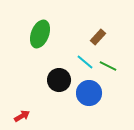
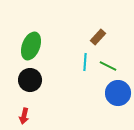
green ellipse: moved 9 px left, 12 px down
cyan line: rotated 54 degrees clockwise
black circle: moved 29 px left
blue circle: moved 29 px right
red arrow: moved 2 px right; rotated 133 degrees clockwise
